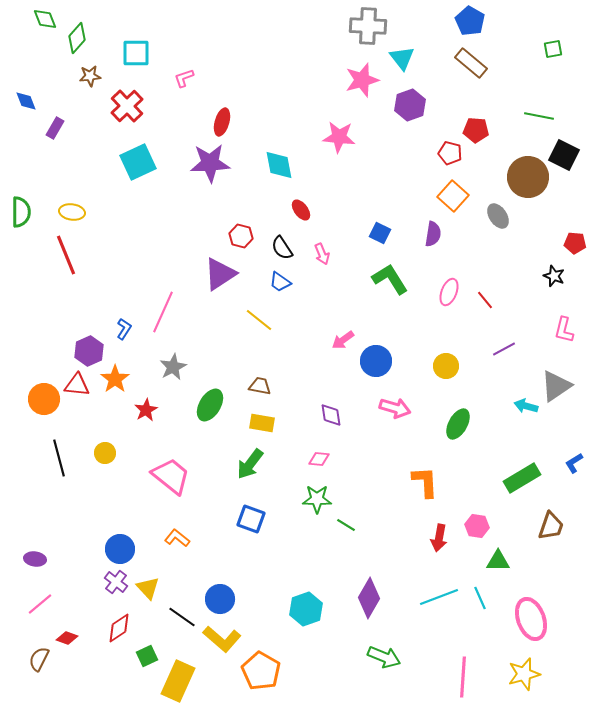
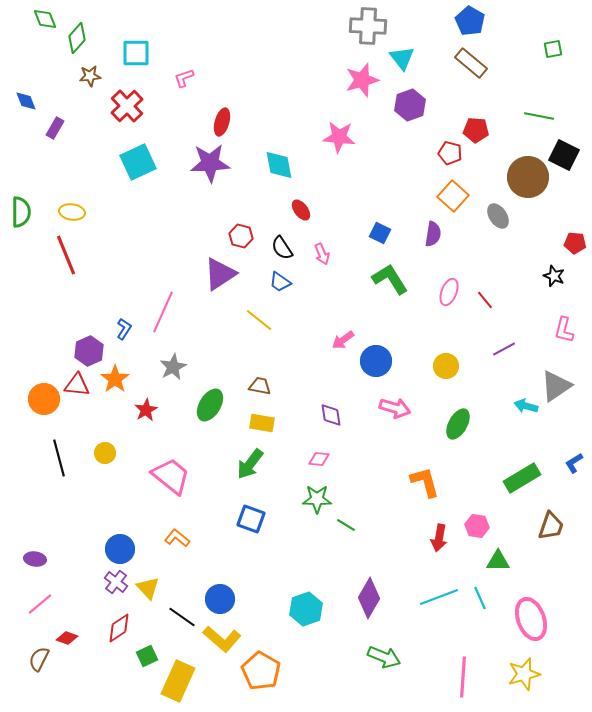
orange L-shape at (425, 482): rotated 12 degrees counterclockwise
